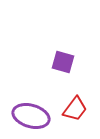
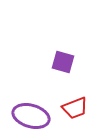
red trapezoid: moved 1 px up; rotated 32 degrees clockwise
